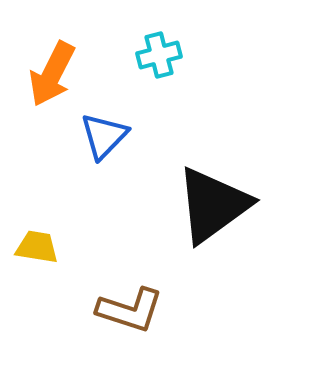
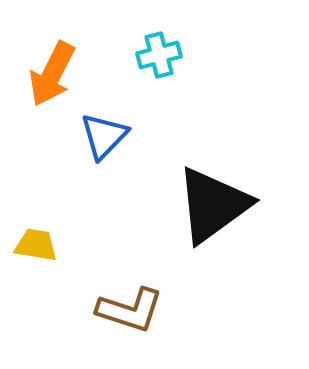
yellow trapezoid: moved 1 px left, 2 px up
